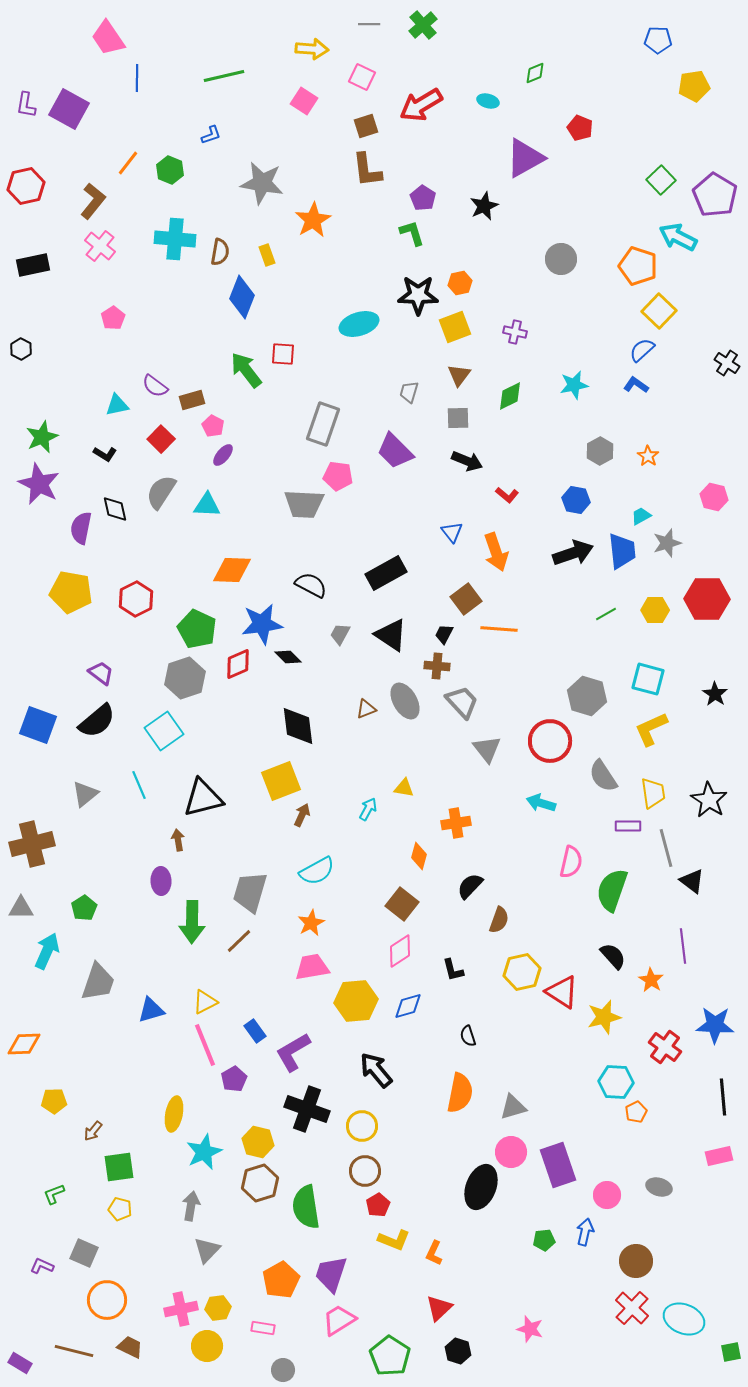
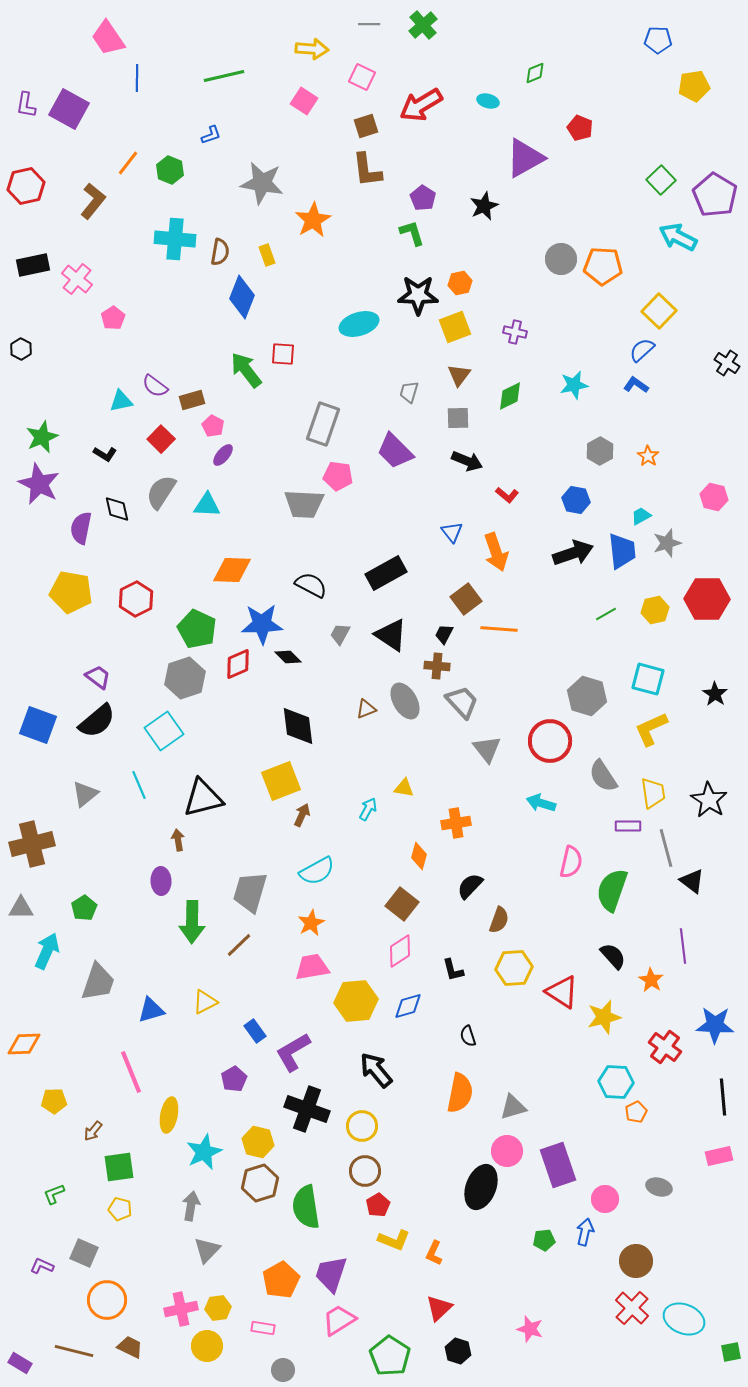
pink cross at (100, 246): moved 23 px left, 33 px down
orange pentagon at (638, 266): moved 35 px left; rotated 15 degrees counterclockwise
cyan triangle at (117, 405): moved 4 px right, 4 px up
black diamond at (115, 509): moved 2 px right
yellow hexagon at (655, 610): rotated 12 degrees counterclockwise
blue star at (262, 624): rotated 6 degrees clockwise
purple trapezoid at (101, 673): moved 3 px left, 4 px down
brown line at (239, 941): moved 4 px down
yellow hexagon at (522, 972): moved 8 px left, 4 px up; rotated 9 degrees clockwise
pink line at (205, 1045): moved 74 px left, 27 px down
yellow ellipse at (174, 1114): moved 5 px left, 1 px down
pink circle at (511, 1152): moved 4 px left, 1 px up
pink circle at (607, 1195): moved 2 px left, 4 px down
